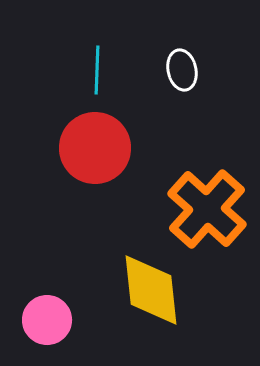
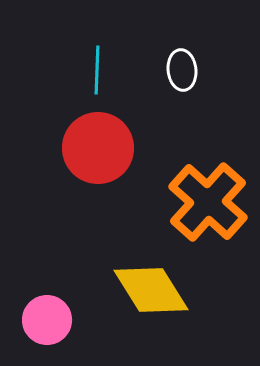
white ellipse: rotated 6 degrees clockwise
red circle: moved 3 px right
orange cross: moved 1 px right, 7 px up
yellow diamond: rotated 26 degrees counterclockwise
